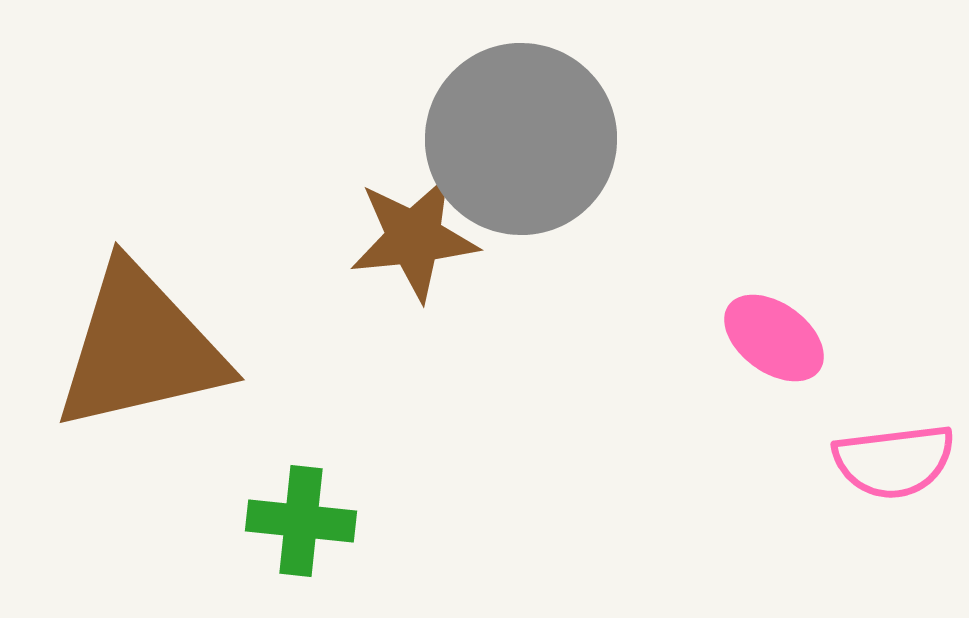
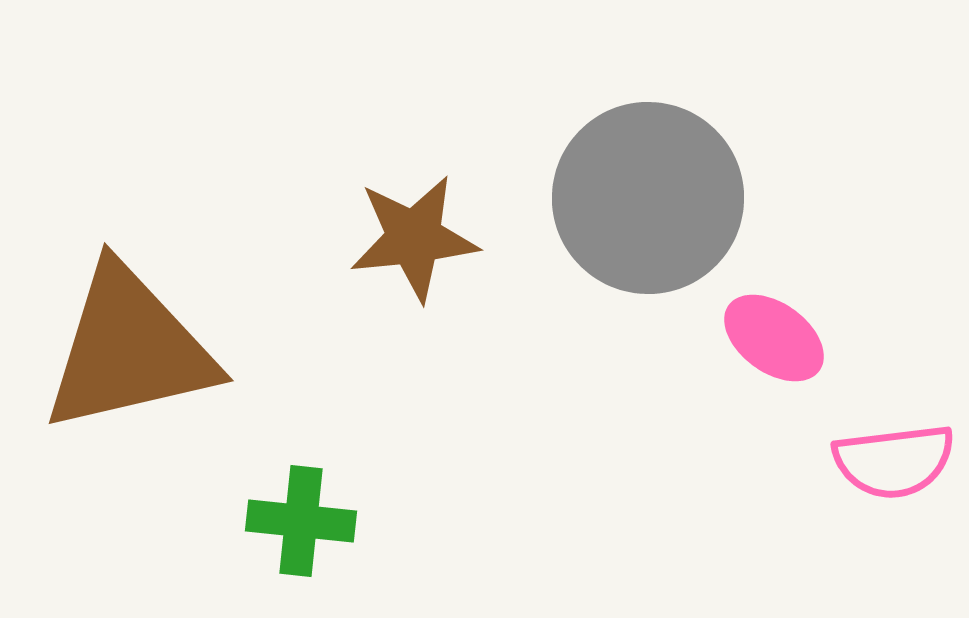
gray circle: moved 127 px right, 59 px down
brown triangle: moved 11 px left, 1 px down
